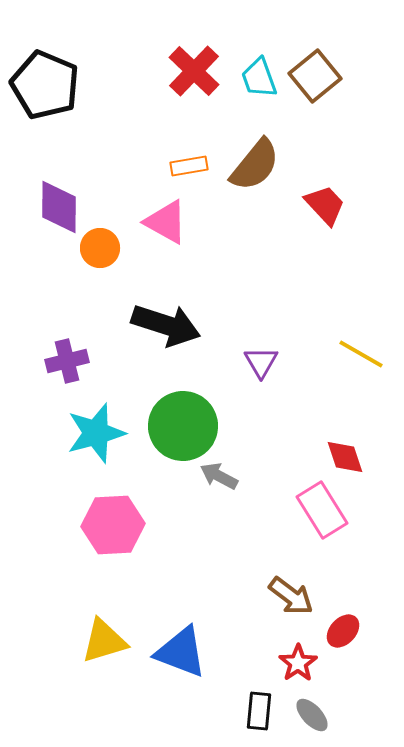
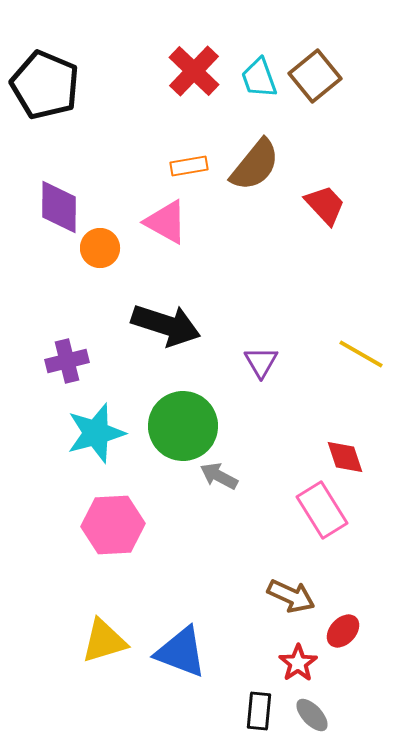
brown arrow: rotated 12 degrees counterclockwise
